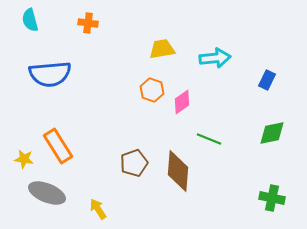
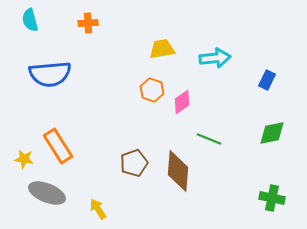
orange cross: rotated 12 degrees counterclockwise
